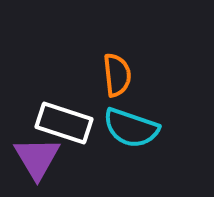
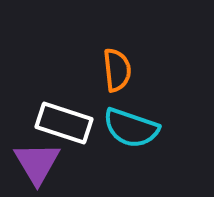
orange semicircle: moved 5 px up
purple triangle: moved 5 px down
